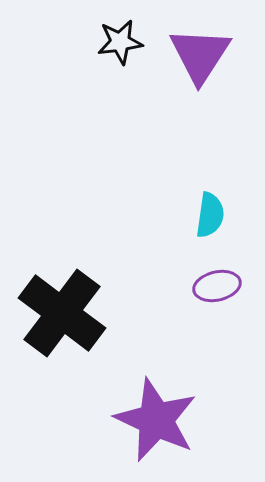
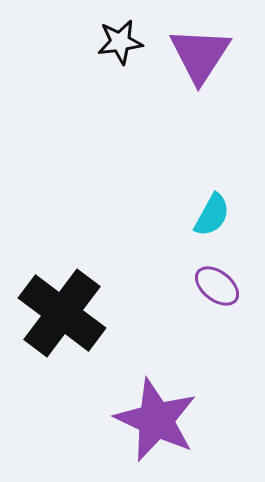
cyan semicircle: moved 2 px right; rotated 21 degrees clockwise
purple ellipse: rotated 51 degrees clockwise
